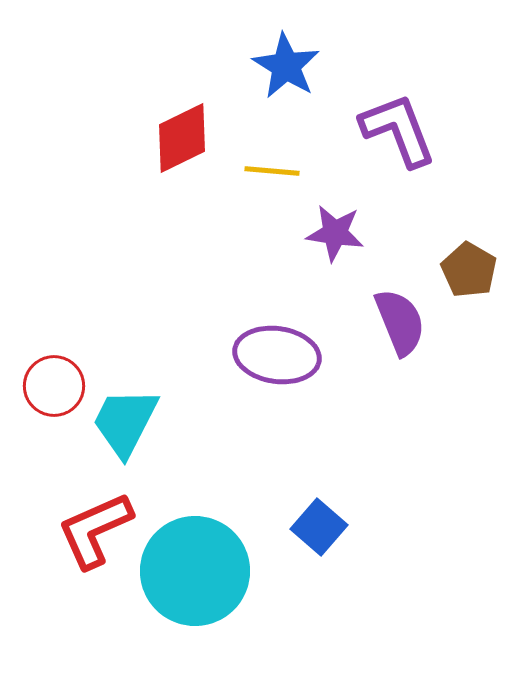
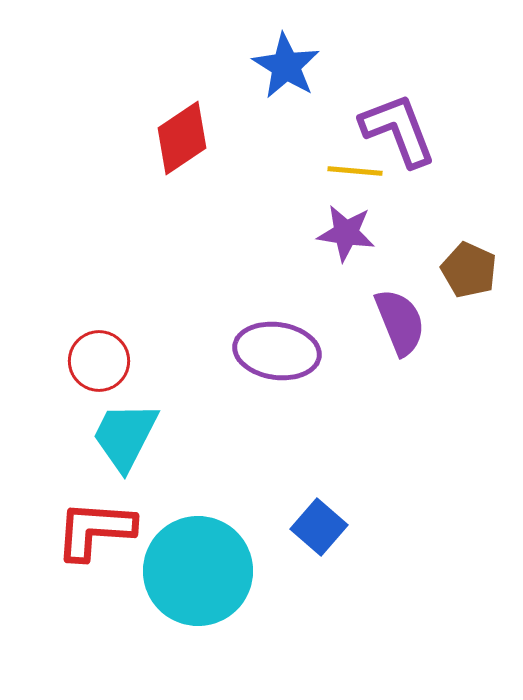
red diamond: rotated 8 degrees counterclockwise
yellow line: moved 83 px right
purple star: moved 11 px right
brown pentagon: rotated 6 degrees counterclockwise
purple ellipse: moved 4 px up
red circle: moved 45 px right, 25 px up
cyan trapezoid: moved 14 px down
red L-shape: rotated 28 degrees clockwise
cyan circle: moved 3 px right
